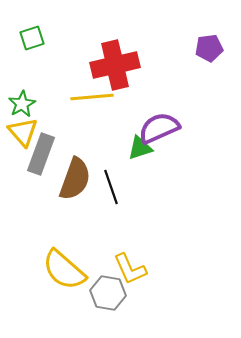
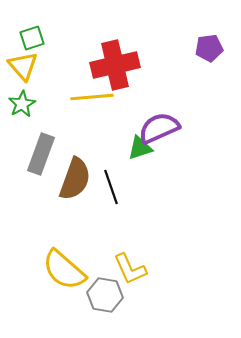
yellow triangle: moved 66 px up
gray hexagon: moved 3 px left, 2 px down
